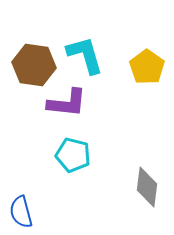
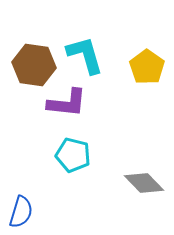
gray diamond: moved 3 px left, 4 px up; rotated 51 degrees counterclockwise
blue semicircle: rotated 148 degrees counterclockwise
